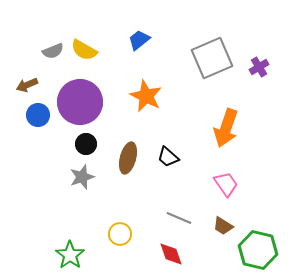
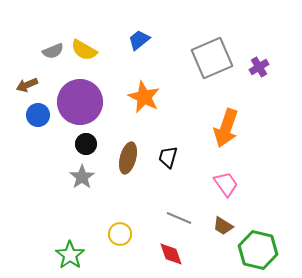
orange star: moved 2 px left, 1 px down
black trapezoid: rotated 65 degrees clockwise
gray star: rotated 15 degrees counterclockwise
